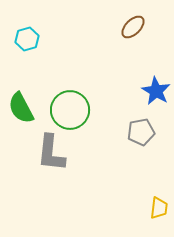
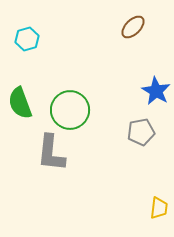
green semicircle: moved 1 px left, 5 px up; rotated 8 degrees clockwise
